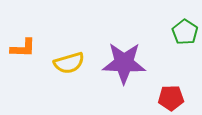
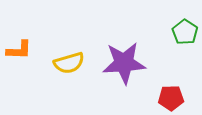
orange L-shape: moved 4 px left, 2 px down
purple star: rotated 6 degrees counterclockwise
